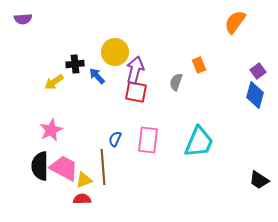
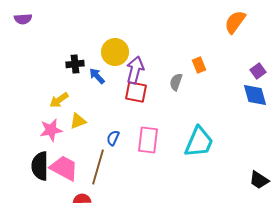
yellow arrow: moved 5 px right, 18 px down
blue diamond: rotated 32 degrees counterclockwise
pink star: rotated 15 degrees clockwise
blue semicircle: moved 2 px left, 1 px up
brown line: moved 5 px left; rotated 20 degrees clockwise
yellow triangle: moved 6 px left, 59 px up
